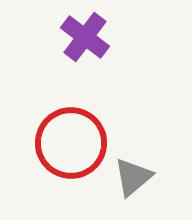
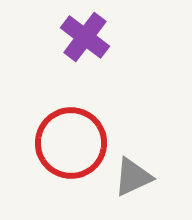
gray triangle: rotated 15 degrees clockwise
